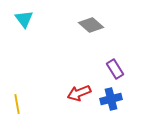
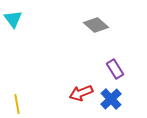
cyan triangle: moved 11 px left
gray diamond: moved 5 px right
red arrow: moved 2 px right
blue cross: rotated 30 degrees counterclockwise
